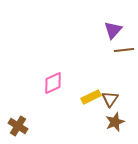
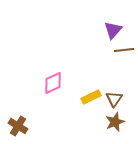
brown triangle: moved 4 px right
